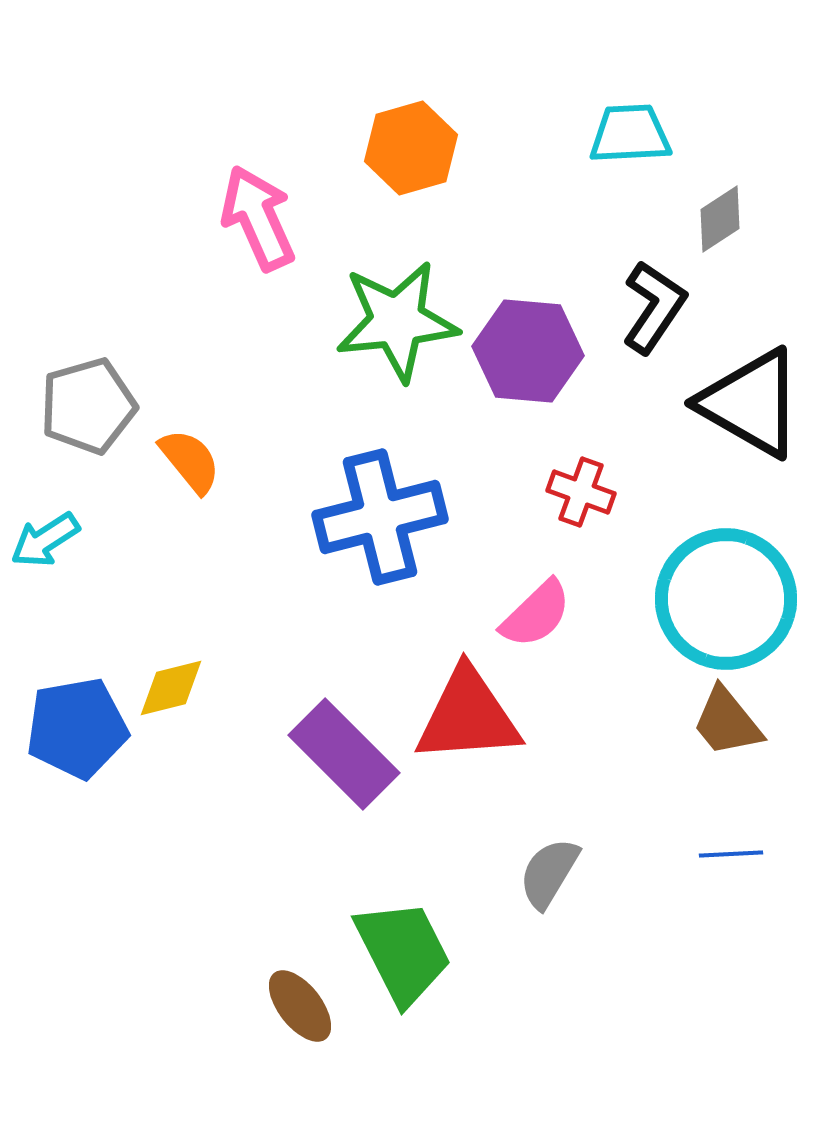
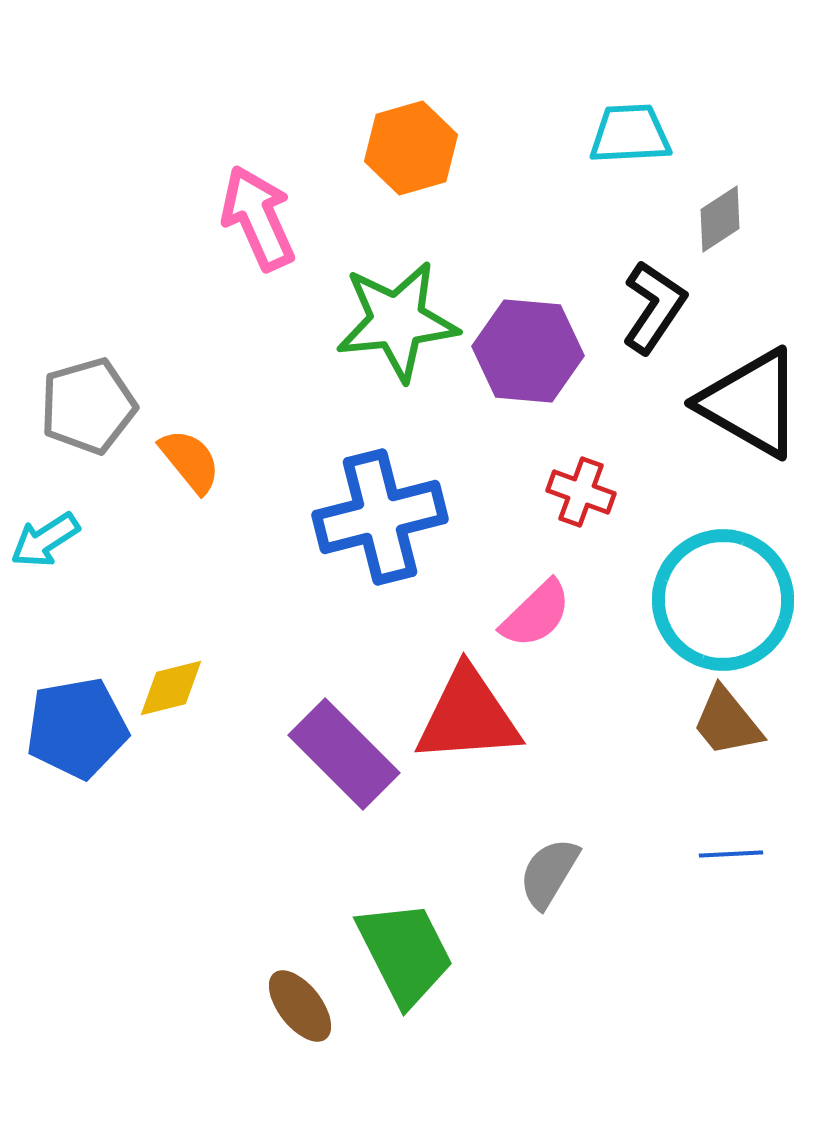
cyan circle: moved 3 px left, 1 px down
green trapezoid: moved 2 px right, 1 px down
